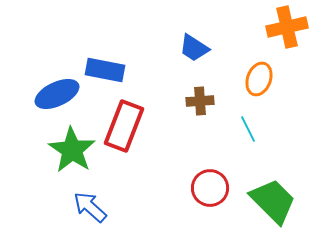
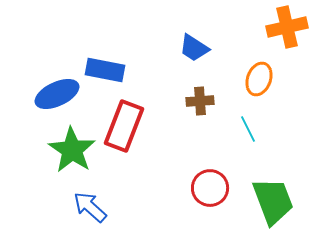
green trapezoid: rotated 24 degrees clockwise
